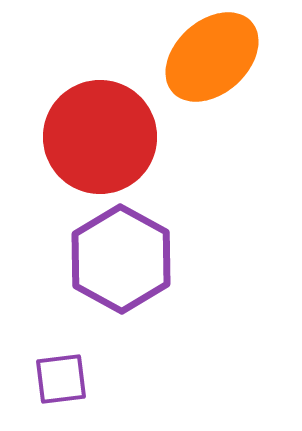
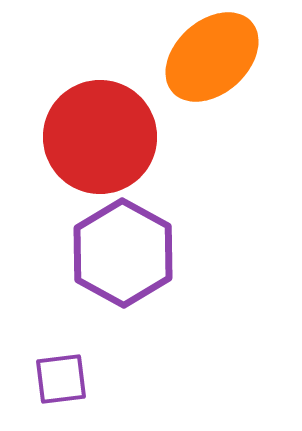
purple hexagon: moved 2 px right, 6 px up
